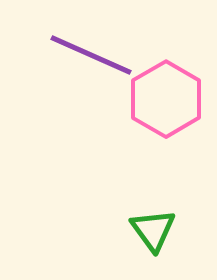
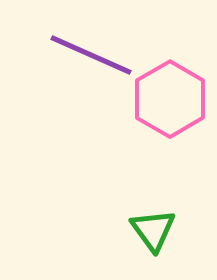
pink hexagon: moved 4 px right
